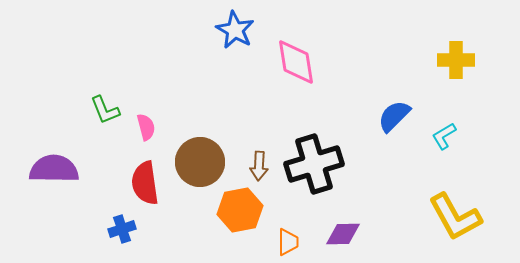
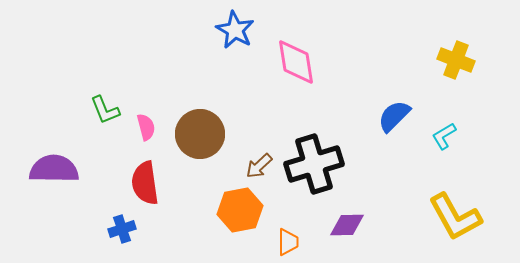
yellow cross: rotated 21 degrees clockwise
brown circle: moved 28 px up
brown arrow: rotated 44 degrees clockwise
purple diamond: moved 4 px right, 9 px up
